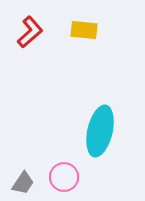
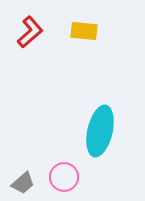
yellow rectangle: moved 1 px down
gray trapezoid: rotated 15 degrees clockwise
